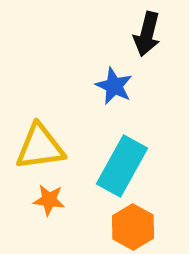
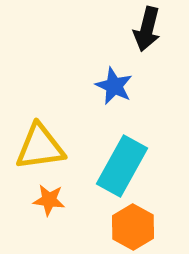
black arrow: moved 5 px up
